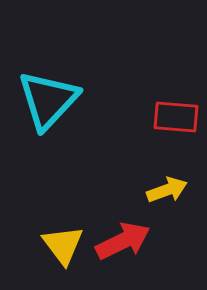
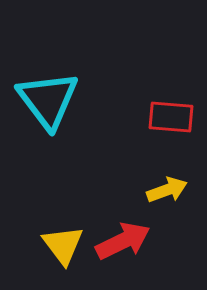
cyan triangle: rotated 20 degrees counterclockwise
red rectangle: moved 5 px left
